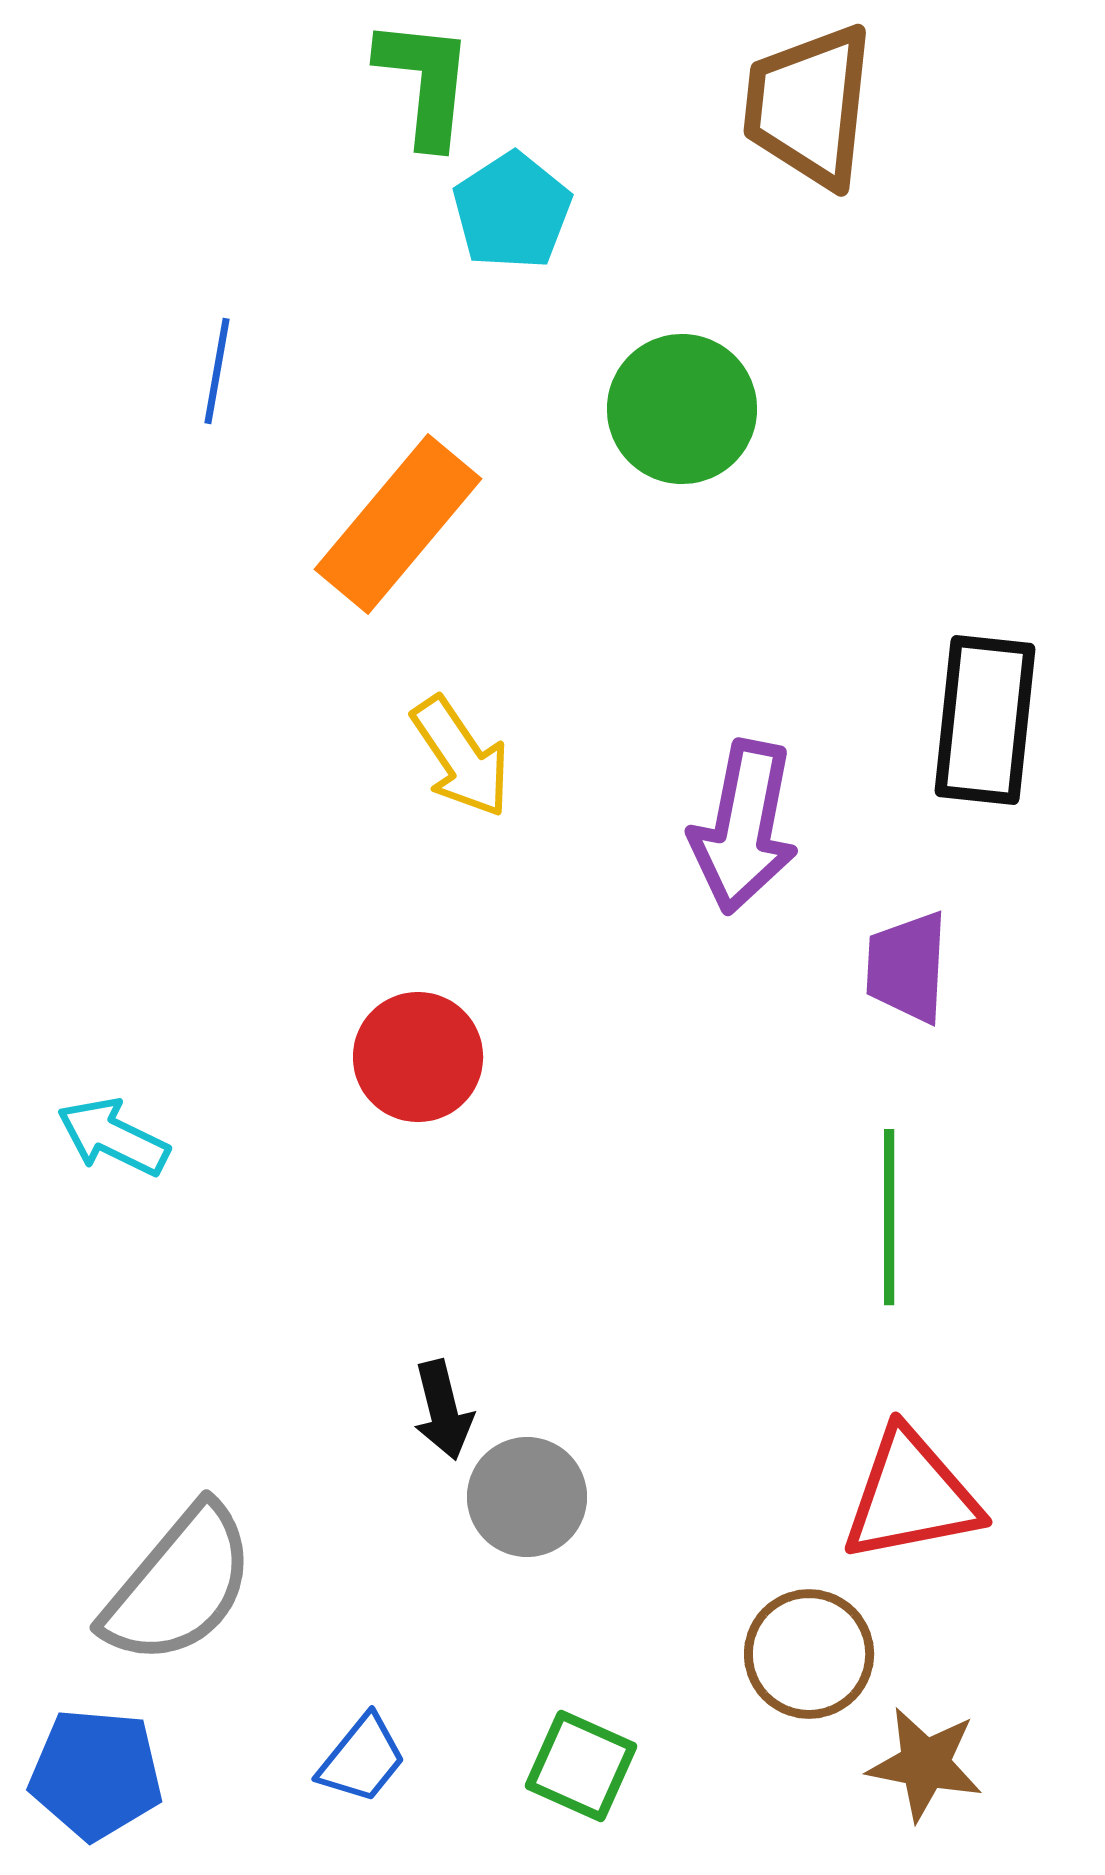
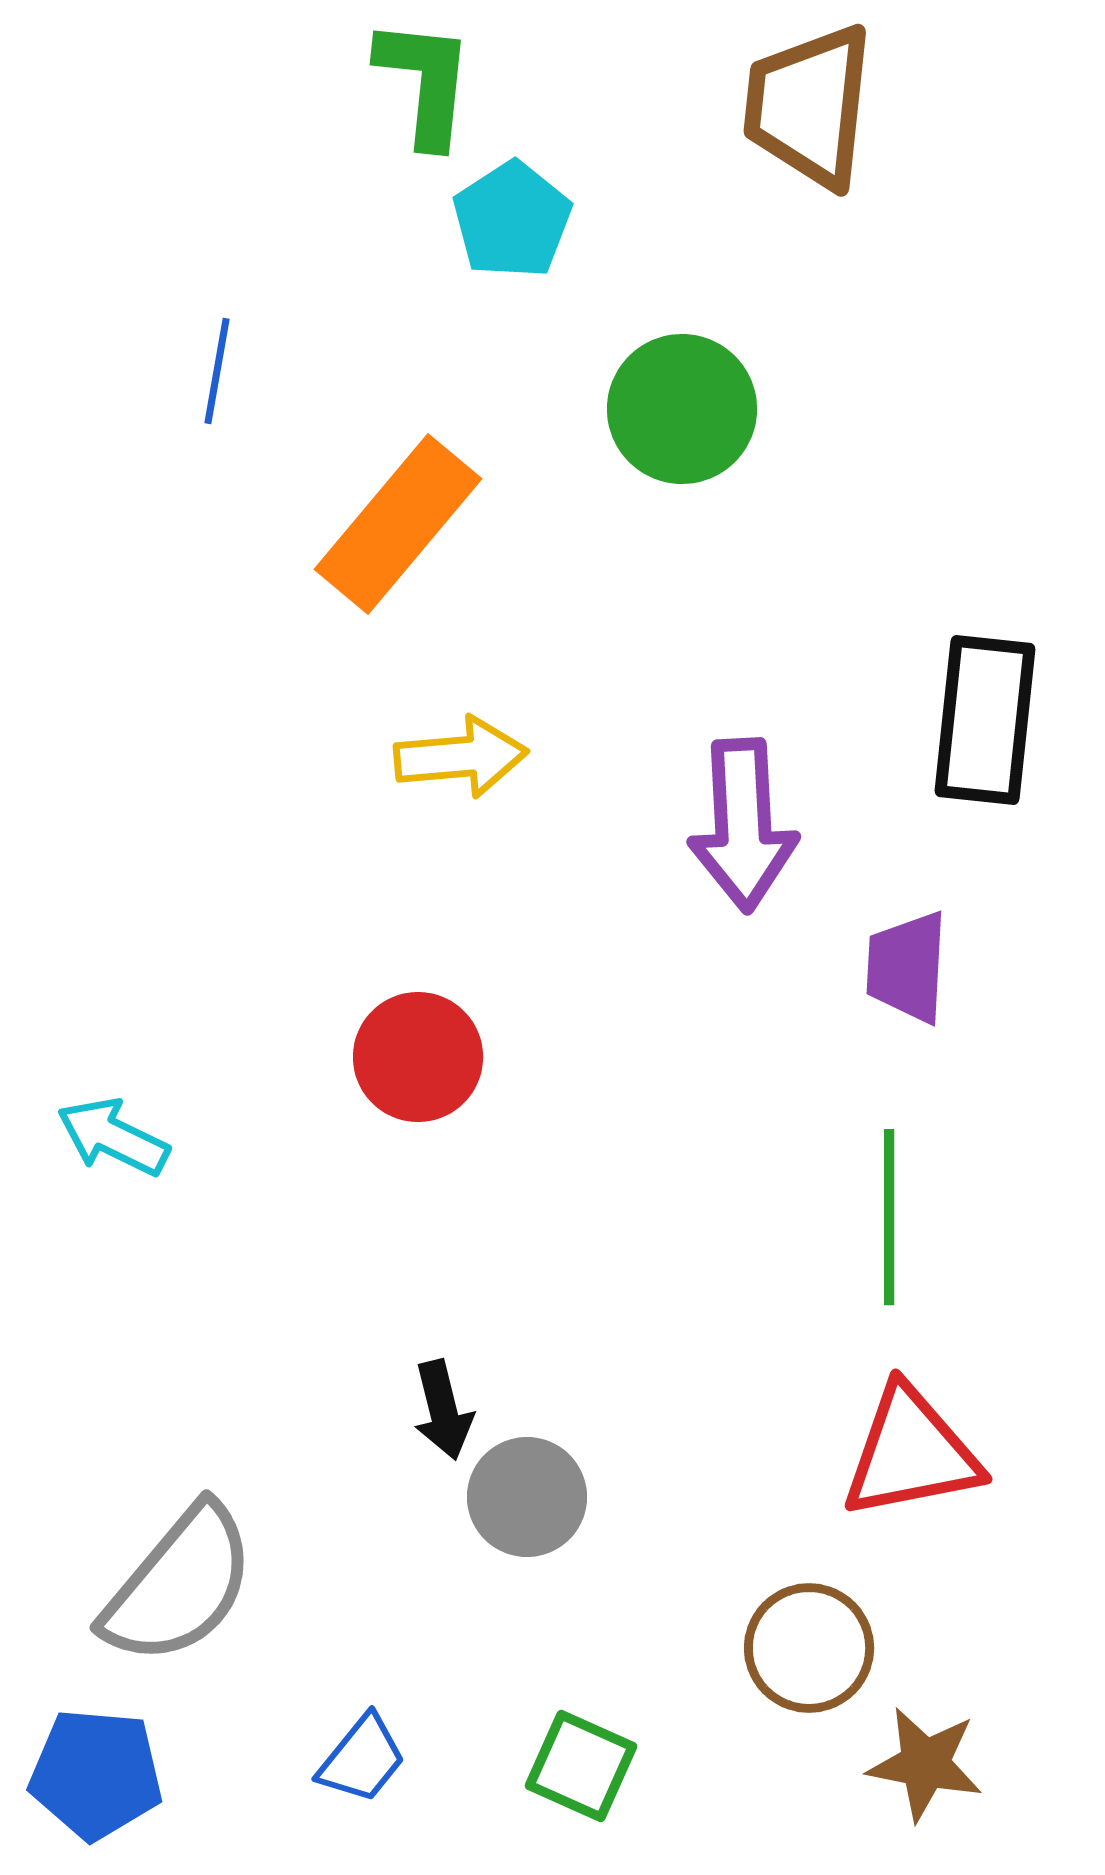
cyan pentagon: moved 9 px down
yellow arrow: rotated 61 degrees counterclockwise
purple arrow: moved 1 px left, 2 px up; rotated 14 degrees counterclockwise
red triangle: moved 43 px up
brown circle: moved 6 px up
